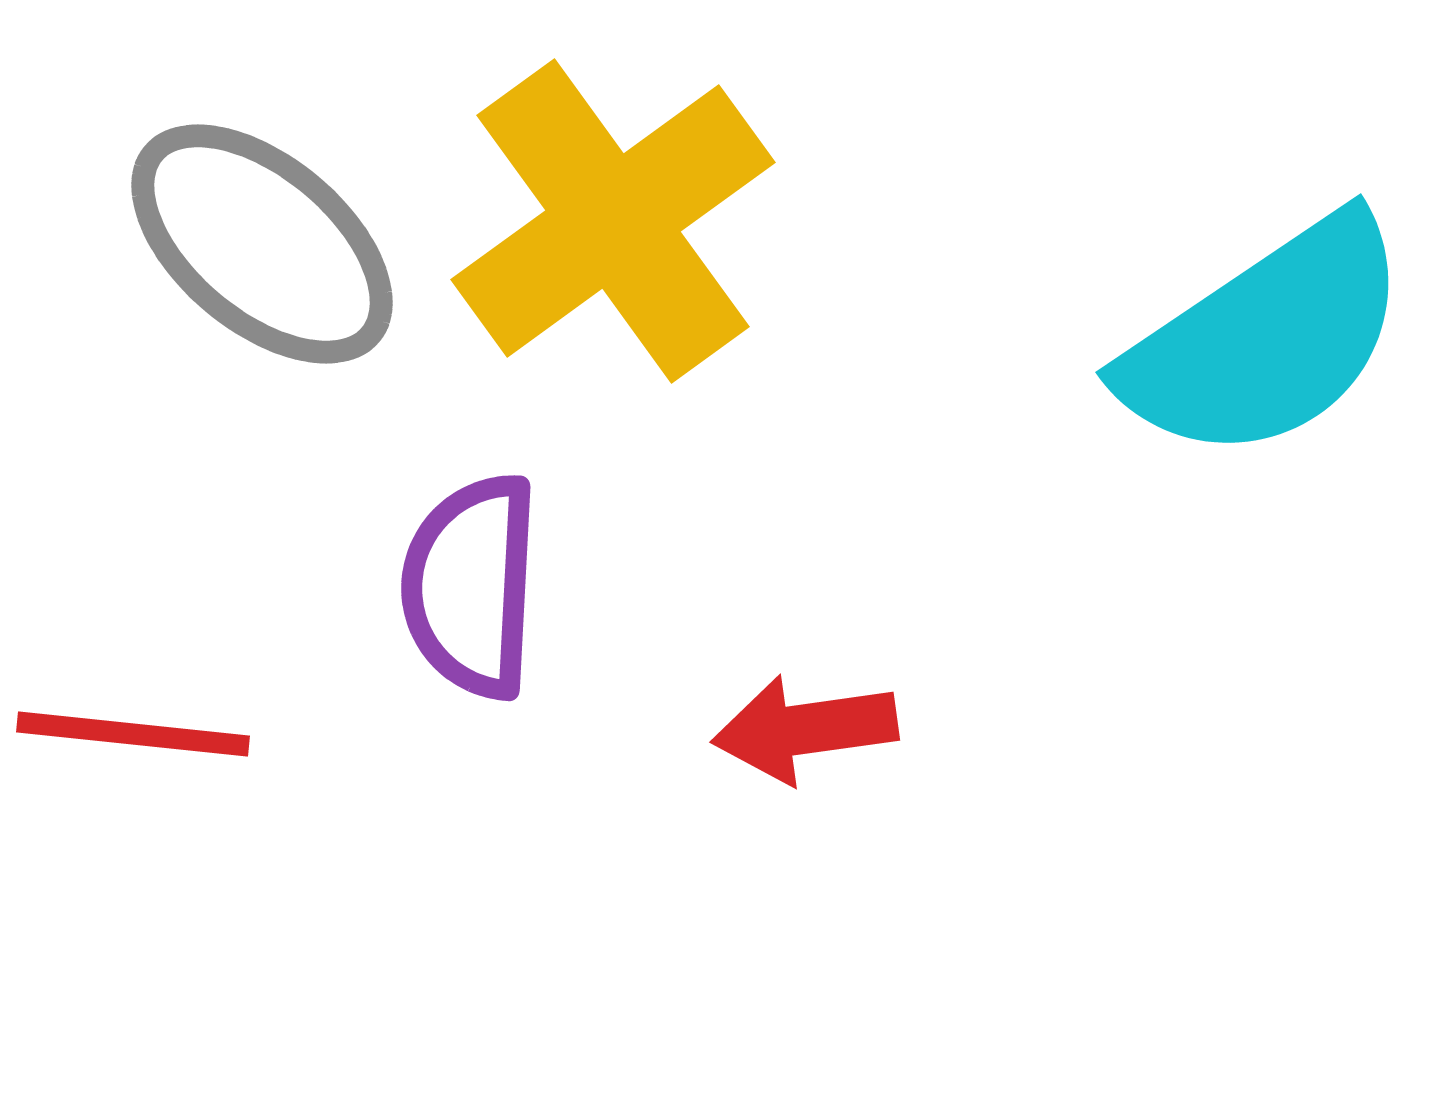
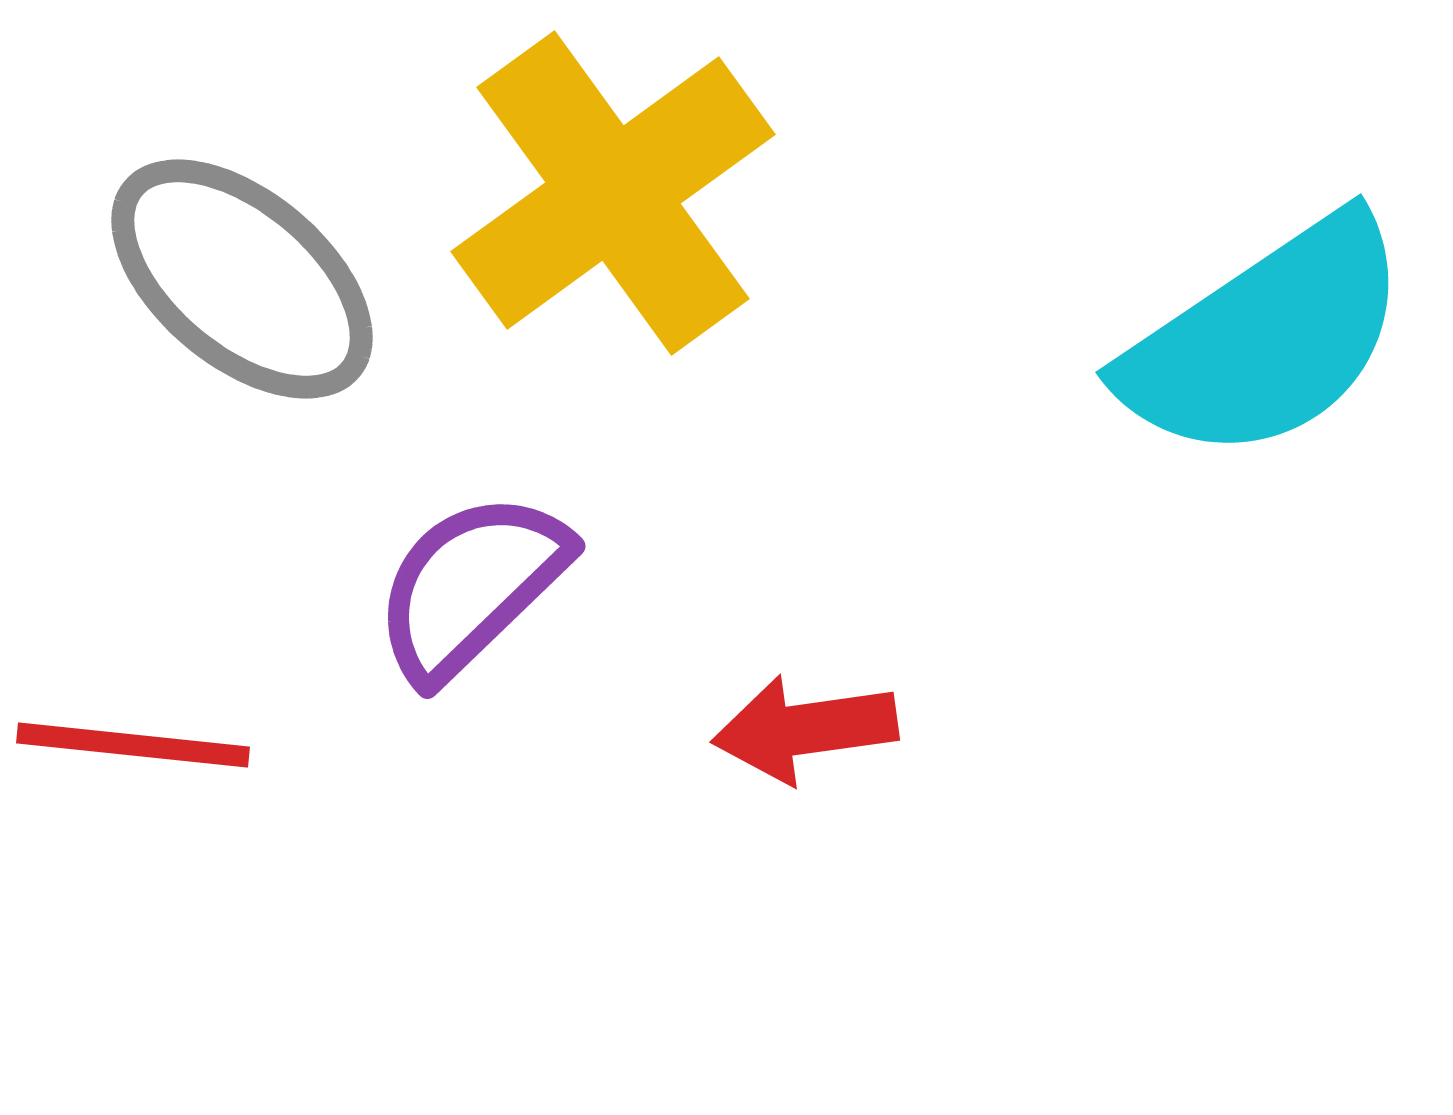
yellow cross: moved 28 px up
gray ellipse: moved 20 px left, 35 px down
purple semicircle: rotated 43 degrees clockwise
red line: moved 11 px down
